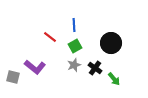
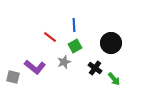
gray star: moved 10 px left, 3 px up
